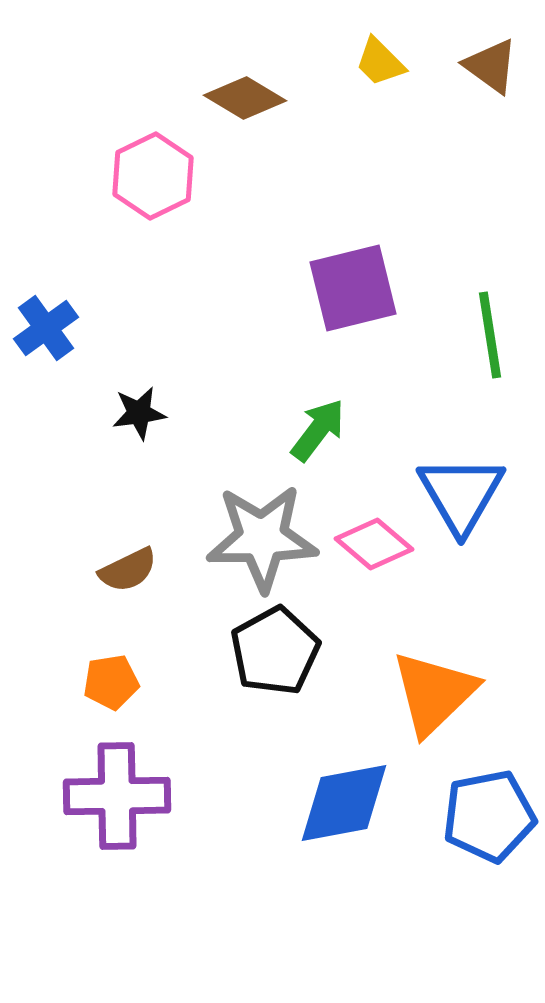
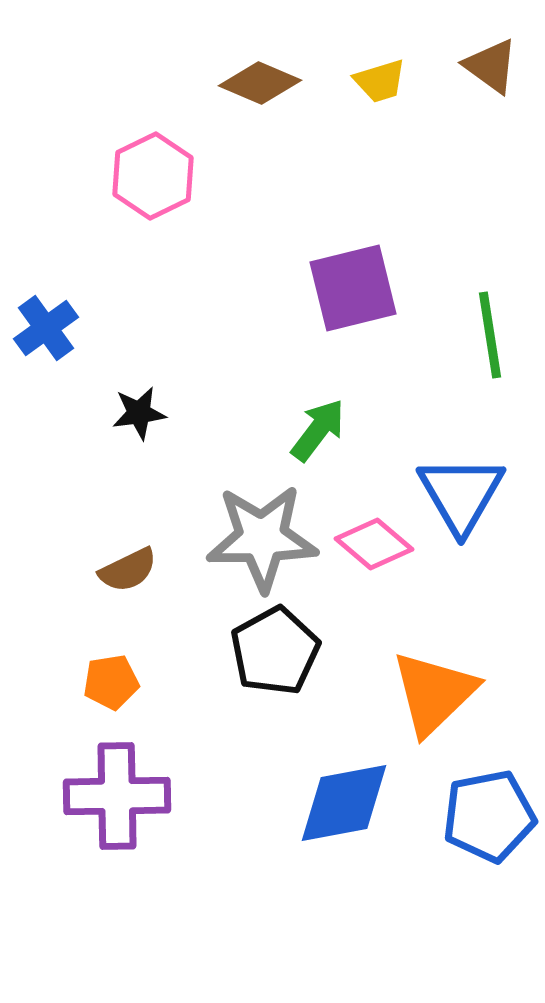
yellow trapezoid: moved 19 px down; rotated 62 degrees counterclockwise
brown diamond: moved 15 px right, 15 px up; rotated 8 degrees counterclockwise
